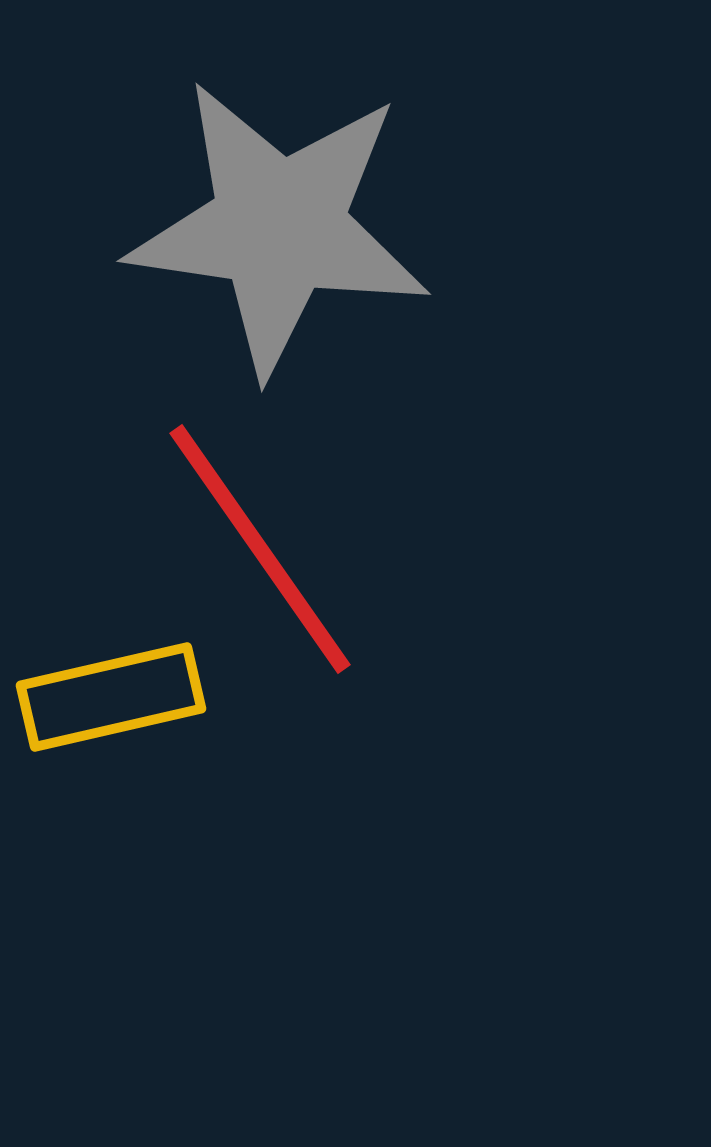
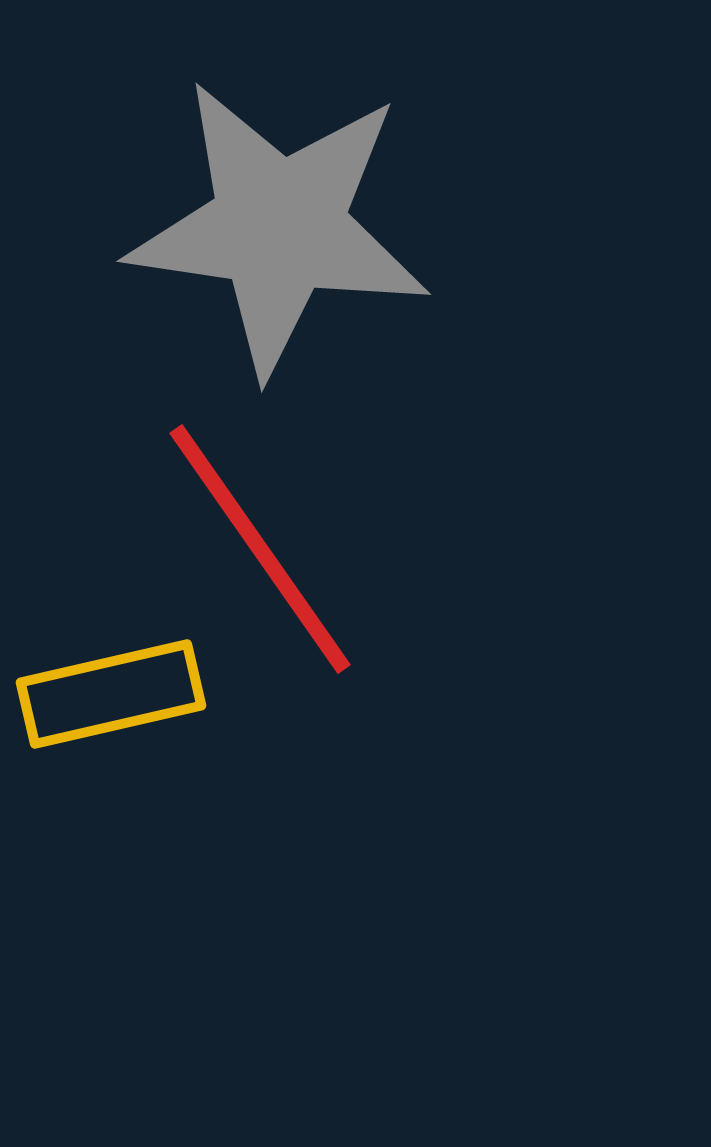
yellow rectangle: moved 3 px up
